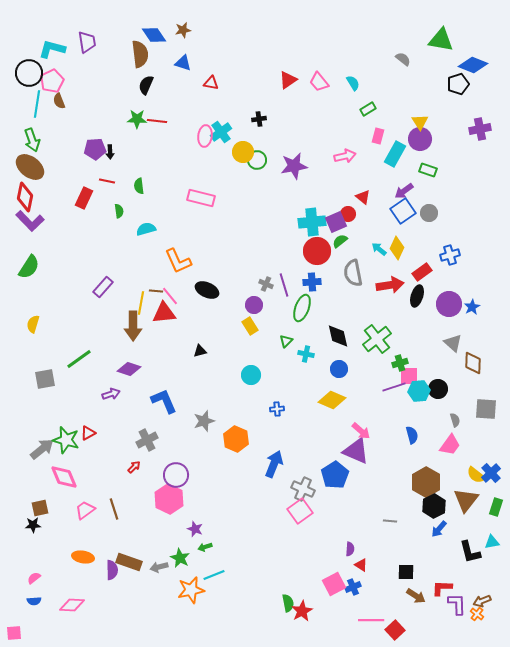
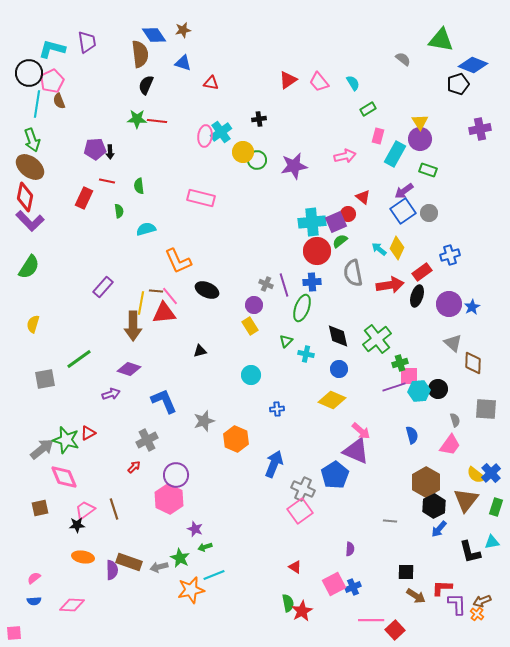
black star at (33, 525): moved 44 px right
red triangle at (361, 565): moved 66 px left, 2 px down
